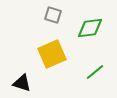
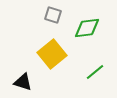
green diamond: moved 3 px left
yellow square: rotated 16 degrees counterclockwise
black triangle: moved 1 px right, 1 px up
